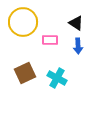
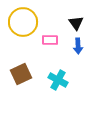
black triangle: rotated 21 degrees clockwise
brown square: moved 4 px left, 1 px down
cyan cross: moved 1 px right, 2 px down
